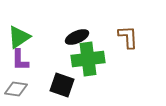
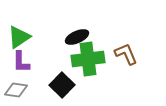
brown L-shape: moved 2 px left, 17 px down; rotated 20 degrees counterclockwise
purple L-shape: moved 1 px right, 2 px down
black square: rotated 25 degrees clockwise
gray diamond: moved 1 px down
